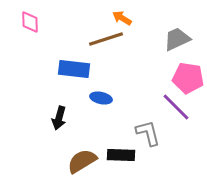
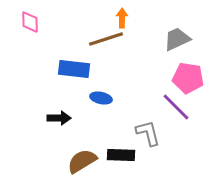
orange arrow: rotated 60 degrees clockwise
black arrow: rotated 105 degrees counterclockwise
